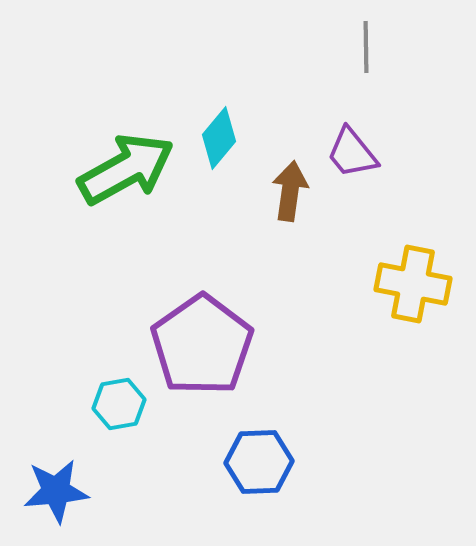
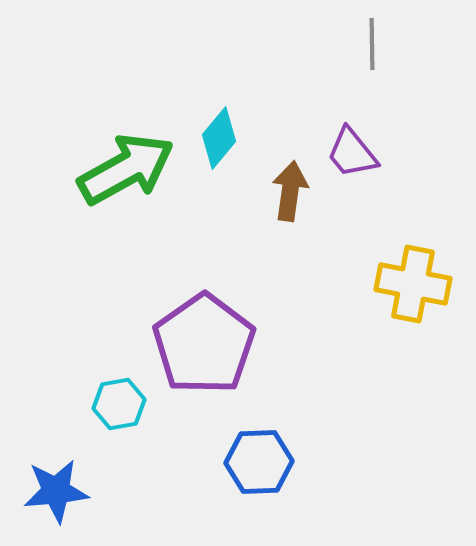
gray line: moved 6 px right, 3 px up
purple pentagon: moved 2 px right, 1 px up
